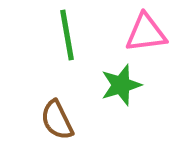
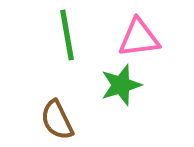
pink triangle: moved 7 px left, 5 px down
